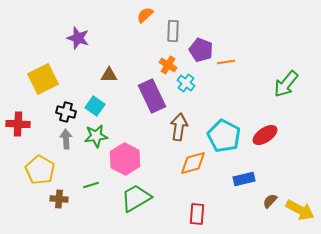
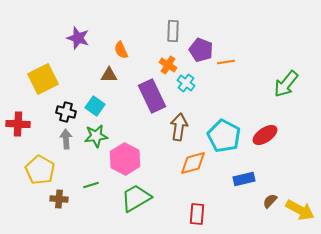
orange semicircle: moved 24 px left, 35 px down; rotated 72 degrees counterclockwise
